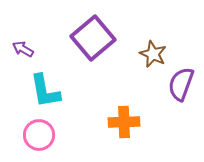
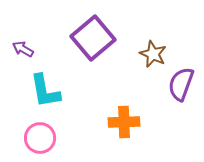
pink circle: moved 1 px right, 3 px down
